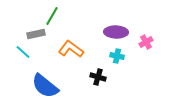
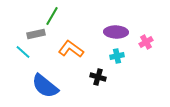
cyan cross: rotated 24 degrees counterclockwise
